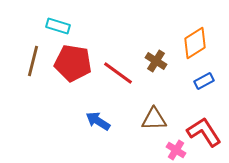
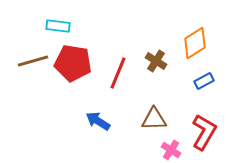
cyan rectangle: rotated 10 degrees counterclockwise
brown line: rotated 60 degrees clockwise
red line: rotated 76 degrees clockwise
red L-shape: rotated 63 degrees clockwise
pink cross: moved 5 px left
